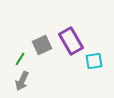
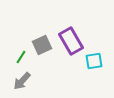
green line: moved 1 px right, 2 px up
gray arrow: rotated 18 degrees clockwise
